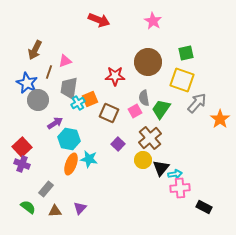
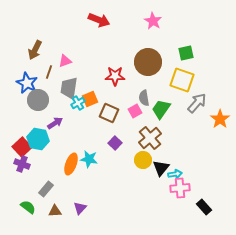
cyan hexagon: moved 31 px left
purple square: moved 3 px left, 1 px up
black rectangle: rotated 21 degrees clockwise
